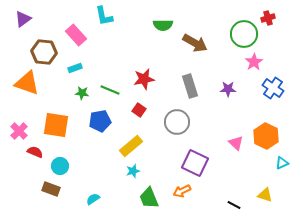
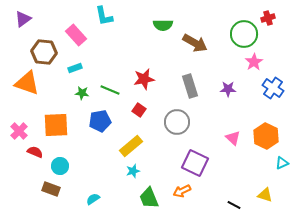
orange square: rotated 12 degrees counterclockwise
pink triangle: moved 3 px left, 5 px up
